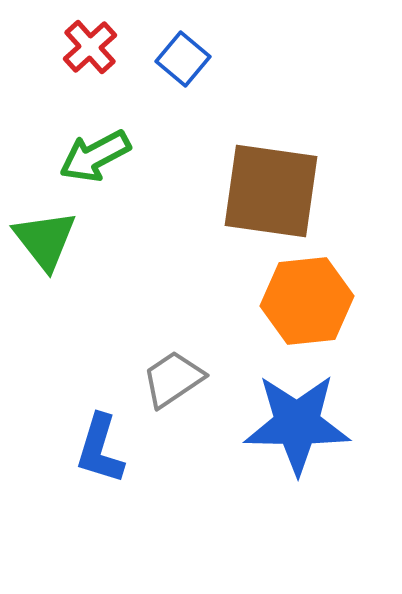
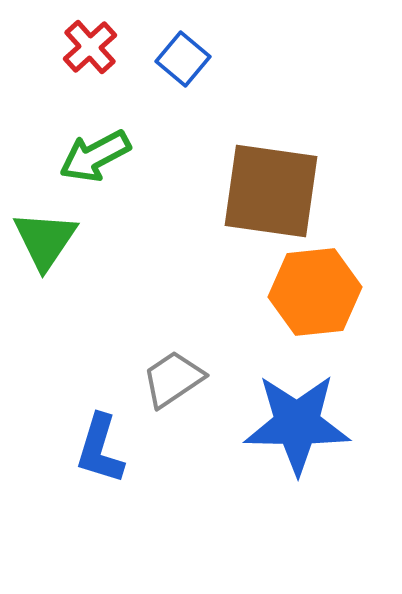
green triangle: rotated 12 degrees clockwise
orange hexagon: moved 8 px right, 9 px up
